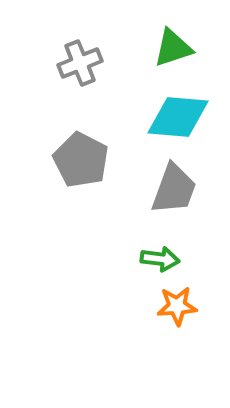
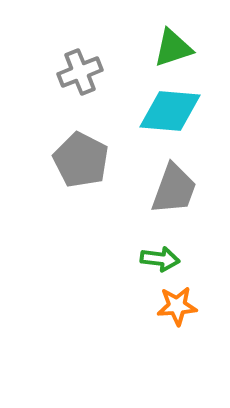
gray cross: moved 9 px down
cyan diamond: moved 8 px left, 6 px up
